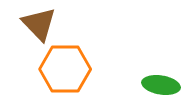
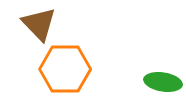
green ellipse: moved 2 px right, 3 px up
